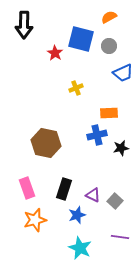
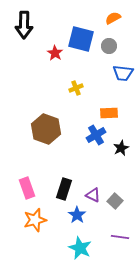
orange semicircle: moved 4 px right, 1 px down
blue trapezoid: rotated 30 degrees clockwise
blue cross: moved 1 px left; rotated 18 degrees counterclockwise
brown hexagon: moved 14 px up; rotated 8 degrees clockwise
black star: rotated 14 degrees counterclockwise
blue star: rotated 18 degrees counterclockwise
